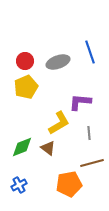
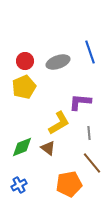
yellow pentagon: moved 2 px left
brown line: rotated 65 degrees clockwise
